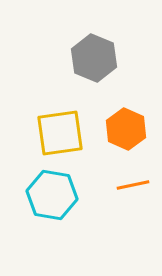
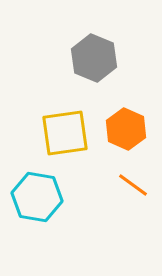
yellow square: moved 5 px right
orange line: rotated 48 degrees clockwise
cyan hexagon: moved 15 px left, 2 px down
